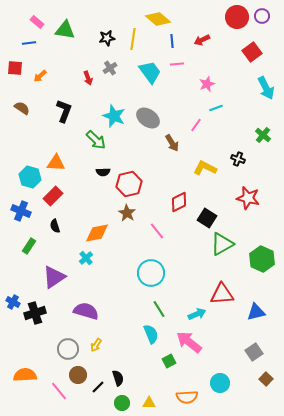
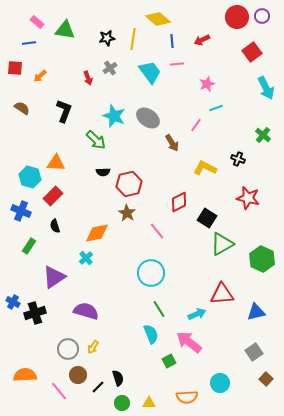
yellow arrow at (96, 345): moved 3 px left, 2 px down
